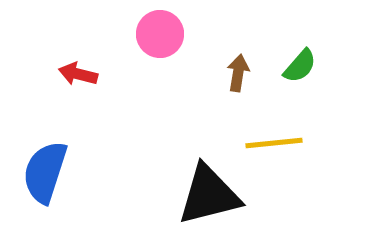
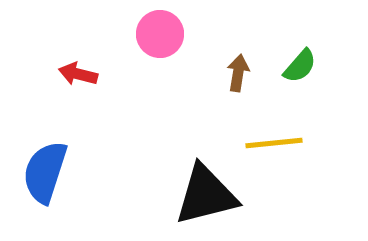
black triangle: moved 3 px left
